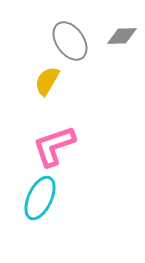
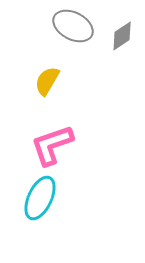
gray diamond: rotated 32 degrees counterclockwise
gray ellipse: moved 3 px right, 15 px up; rotated 27 degrees counterclockwise
pink L-shape: moved 2 px left, 1 px up
